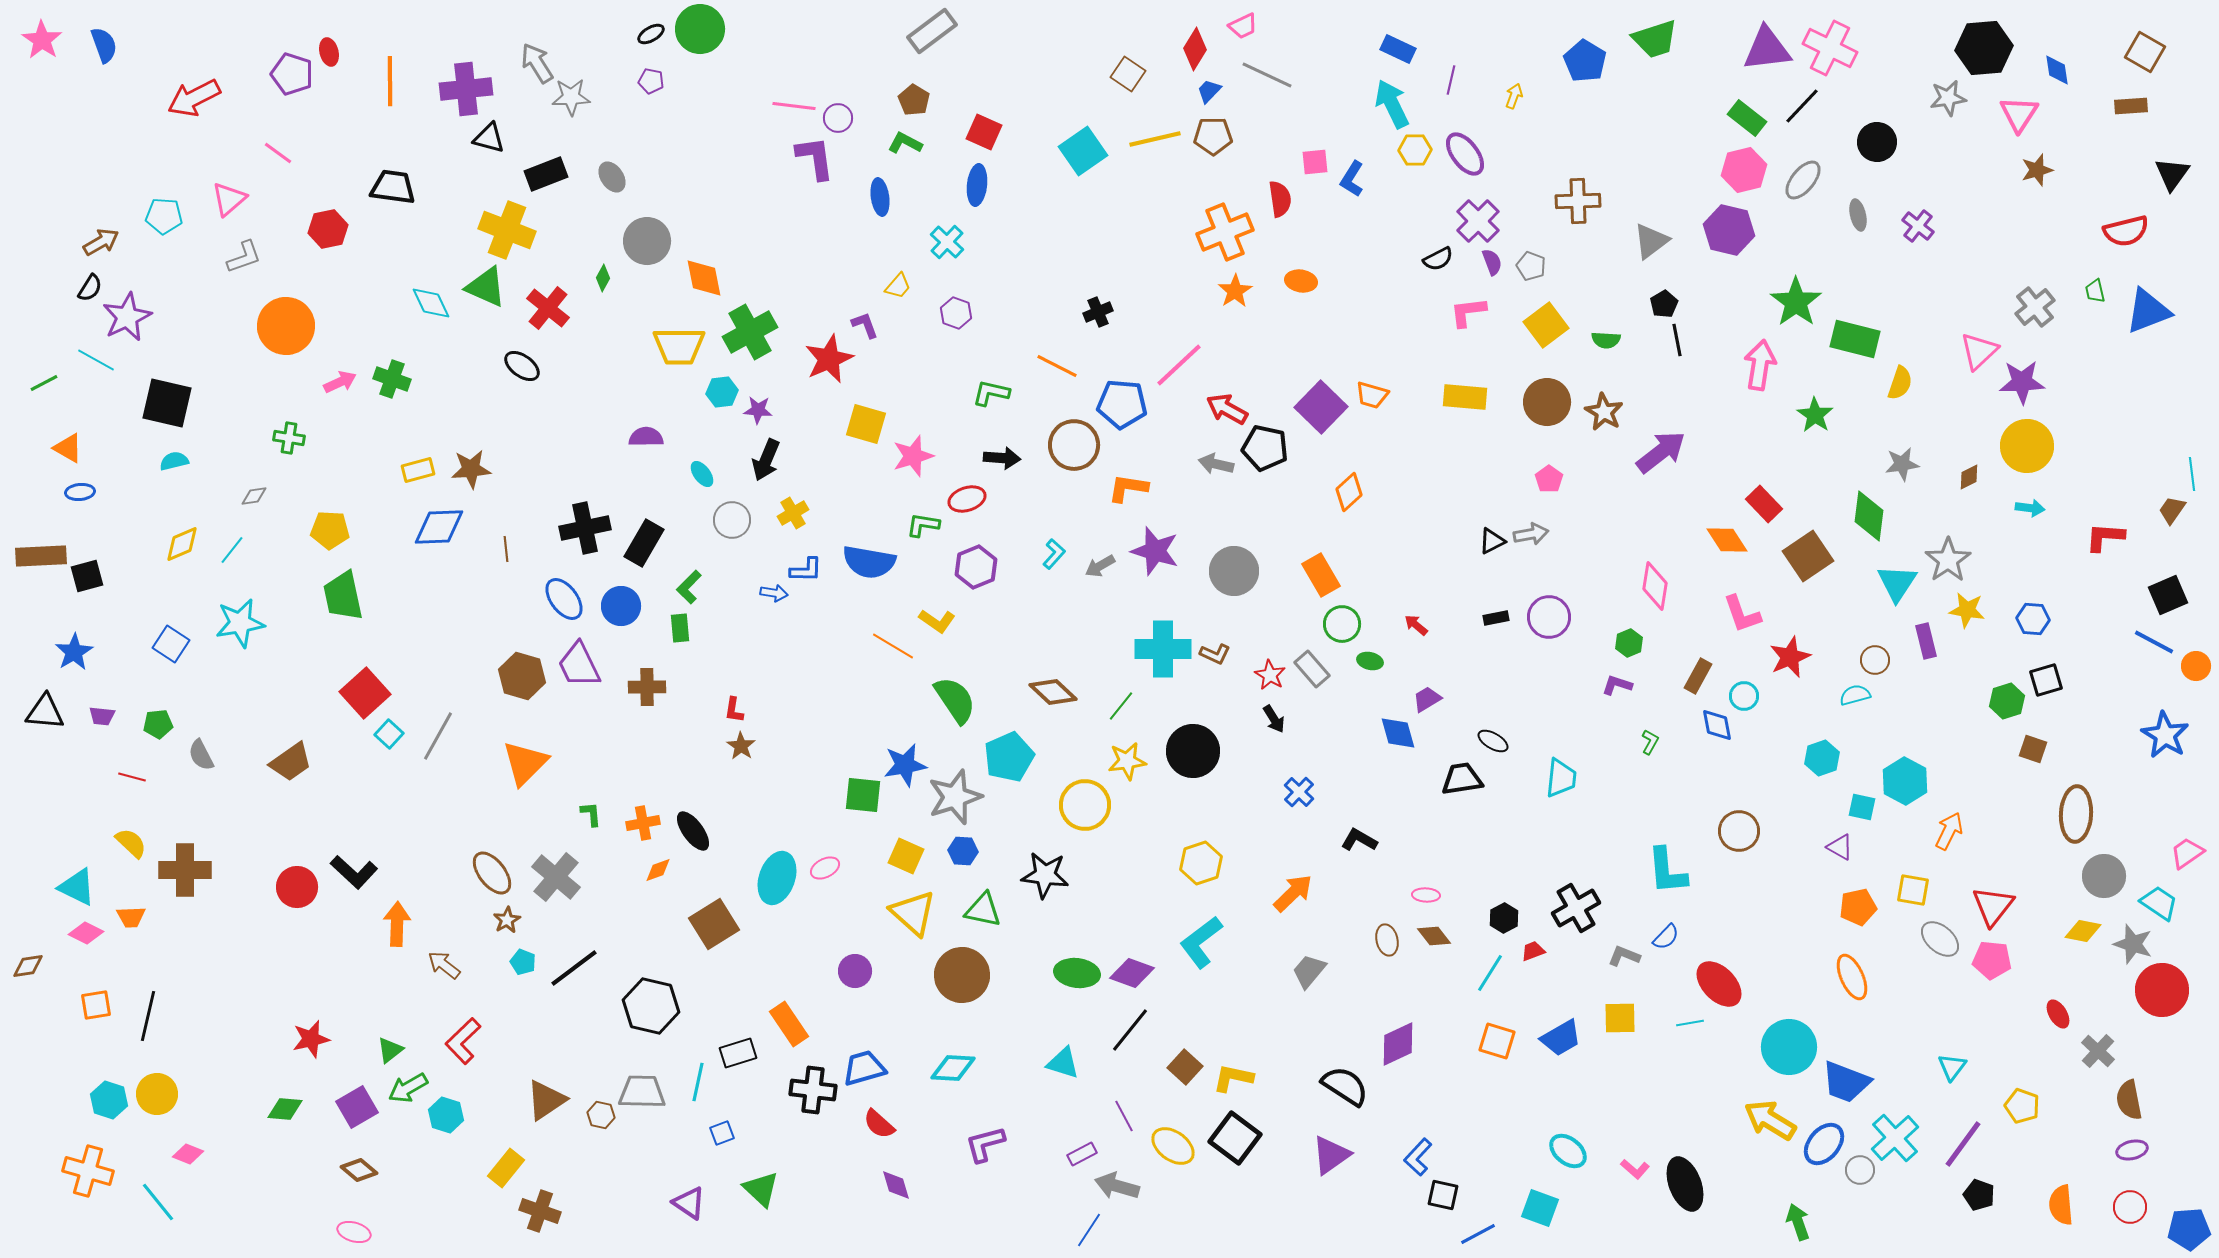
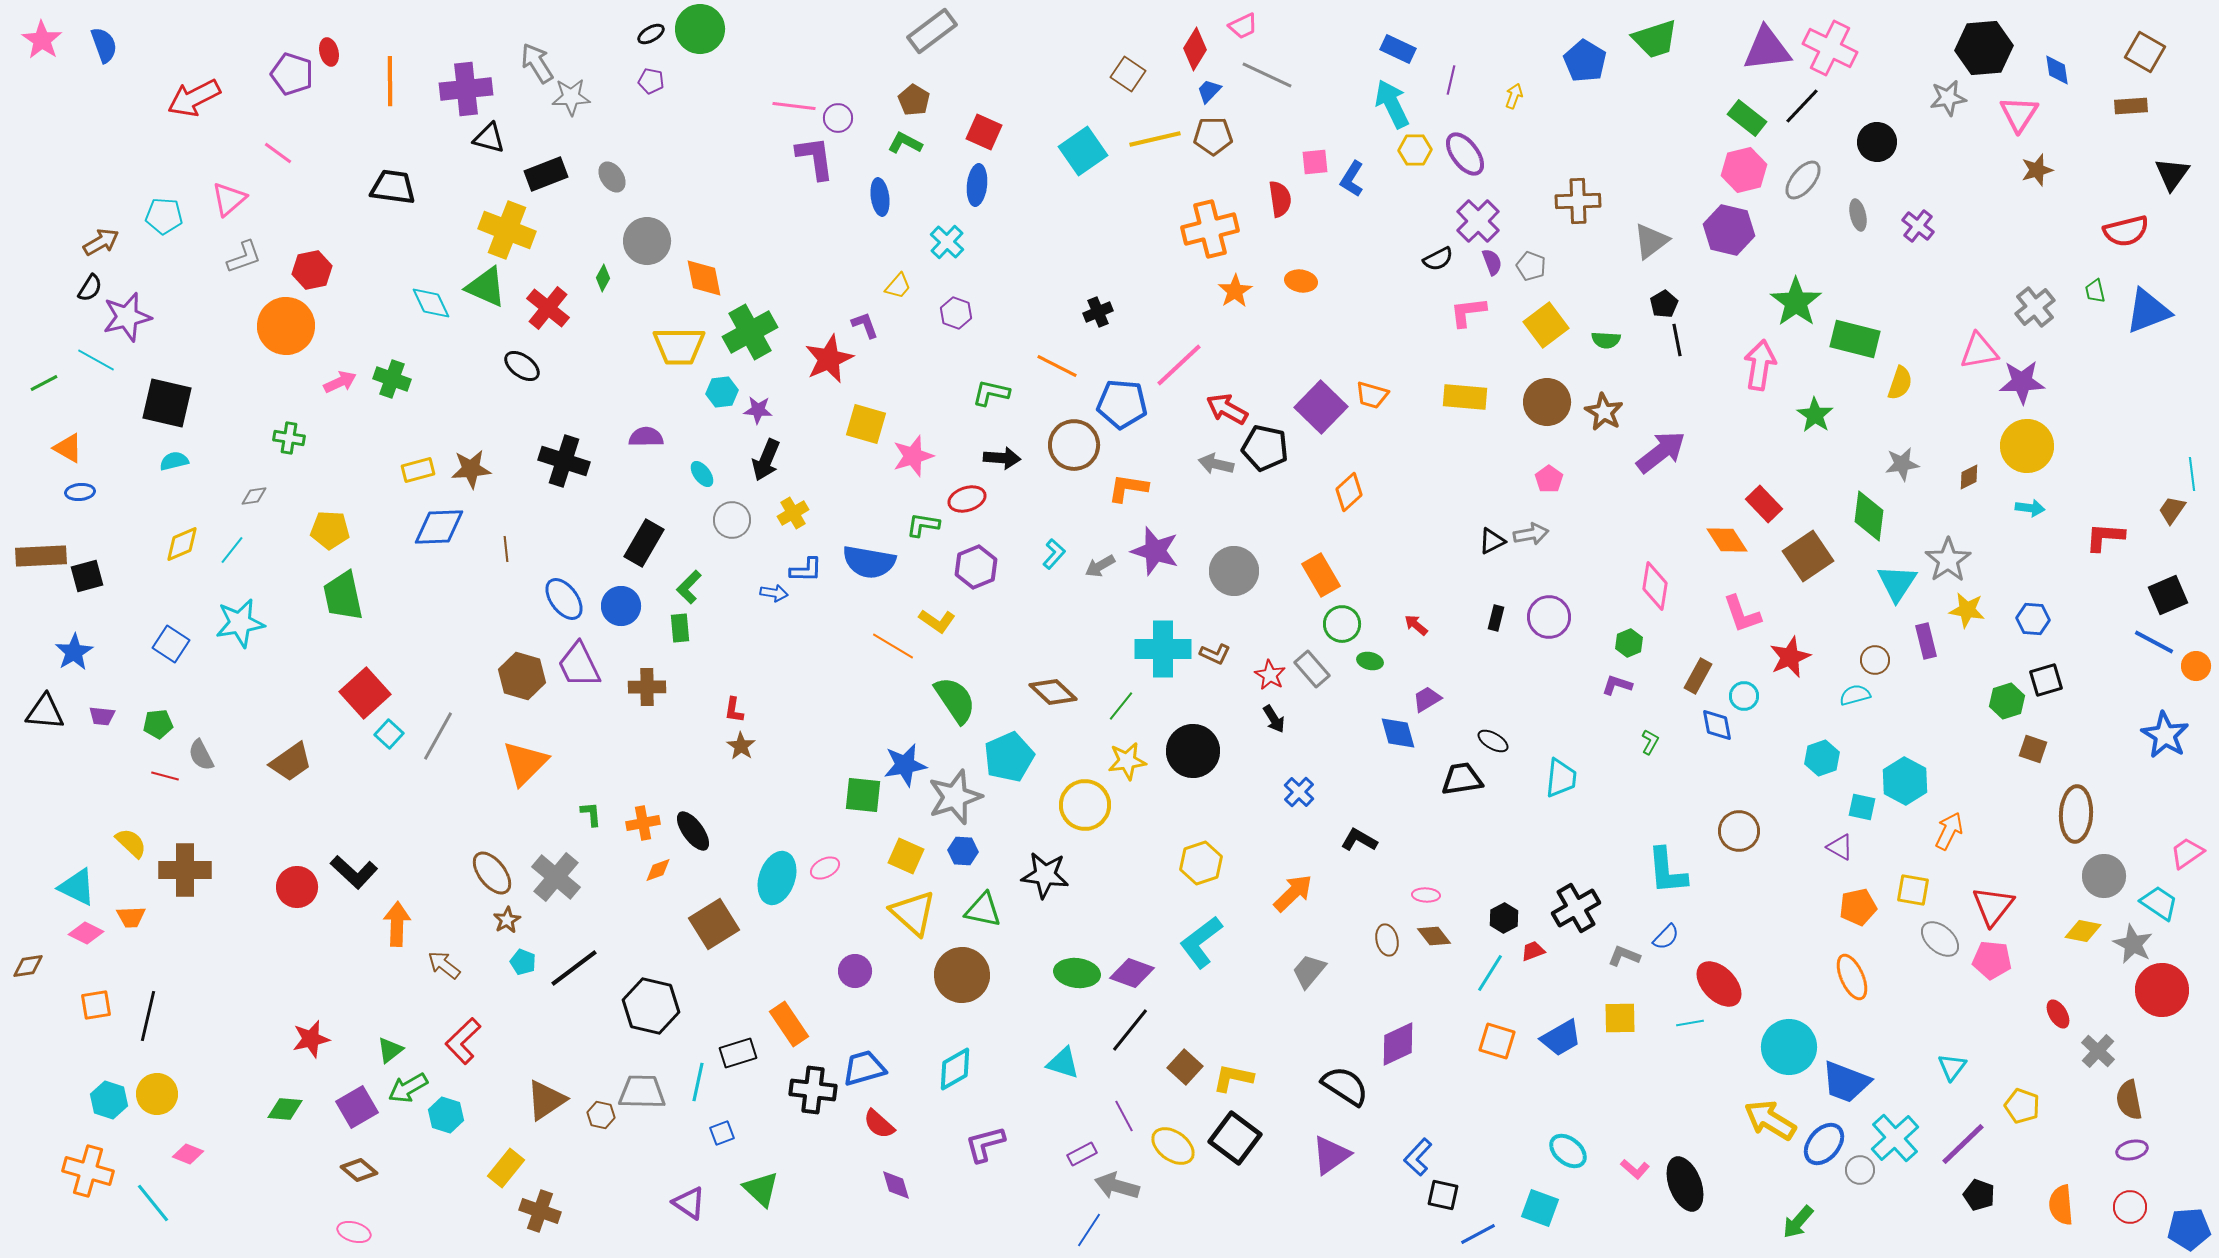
red hexagon at (328, 229): moved 16 px left, 41 px down
orange cross at (1225, 232): moved 15 px left, 3 px up; rotated 8 degrees clockwise
purple star at (127, 317): rotated 12 degrees clockwise
pink triangle at (1979, 351): rotated 33 degrees clockwise
black cross at (585, 528): moved 21 px left, 67 px up; rotated 30 degrees clockwise
black rectangle at (1496, 618): rotated 65 degrees counterclockwise
red line at (132, 777): moved 33 px right, 1 px up
gray star at (2133, 944): rotated 9 degrees clockwise
cyan diamond at (953, 1068): moved 2 px right, 1 px down; rotated 33 degrees counterclockwise
purple line at (1963, 1144): rotated 10 degrees clockwise
cyan line at (158, 1202): moved 5 px left, 1 px down
green arrow at (1798, 1222): rotated 120 degrees counterclockwise
